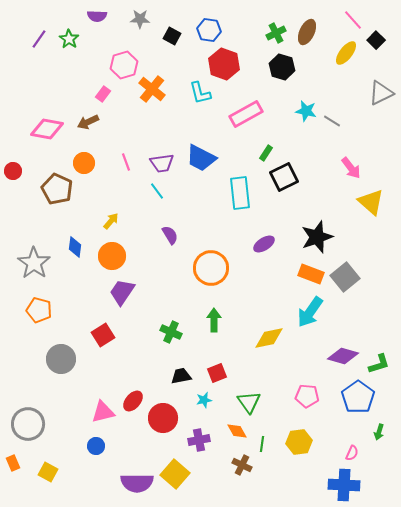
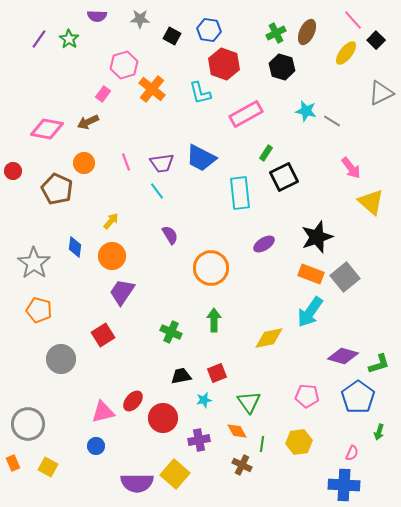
yellow square at (48, 472): moved 5 px up
